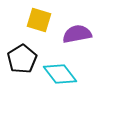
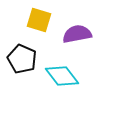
black pentagon: rotated 16 degrees counterclockwise
cyan diamond: moved 2 px right, 2 px down
